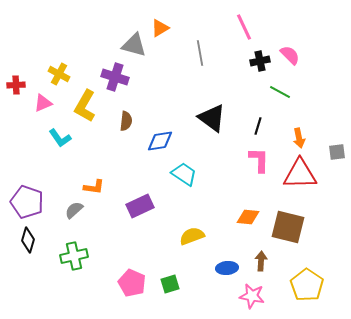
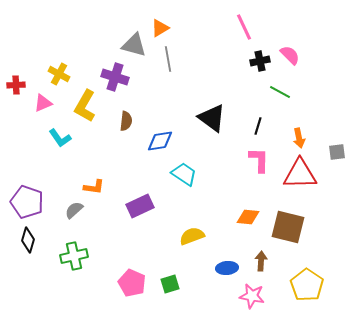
gray line: moved 32 px left, 6 px down
